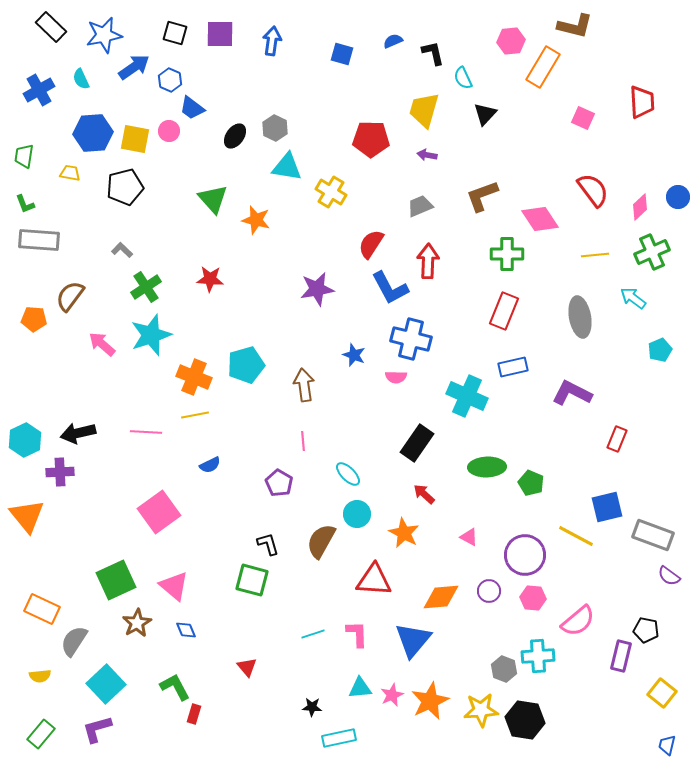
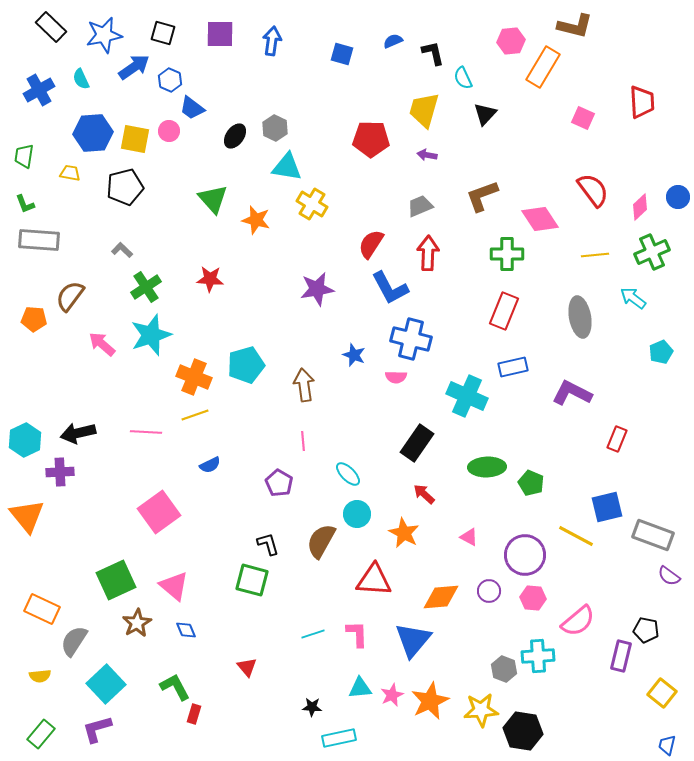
black square at (175, 33): moved 12 px left
yellow cross at (331, 192): moved 19 px left, 12 px down
red arrow at (428, 261): moved 8 px up
cyan pentagon at (660, 350): moved 1 px right, 2 px down
yellow line at (195, 415): rotated 8 degrees counterclockwise
black hexagon at (525, 720): moved 2 px left, 11 px down
